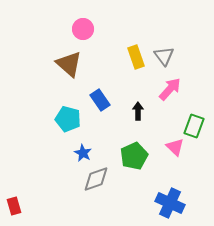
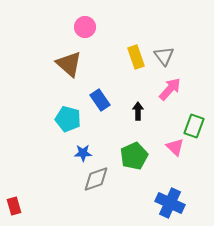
pink circle: moved 2 px right, 2 px up
blue star: rotated 30 degrees counterclockwise
